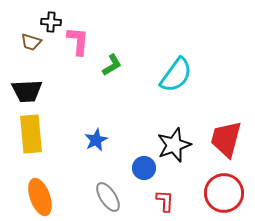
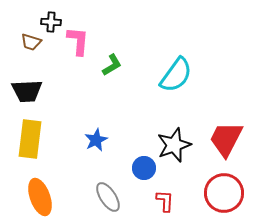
yellow rectangle: moved 1 px left, 5 px down; rotated 12 degrees clockwise
red trapezoid: rotated 12 degrees clockwise
